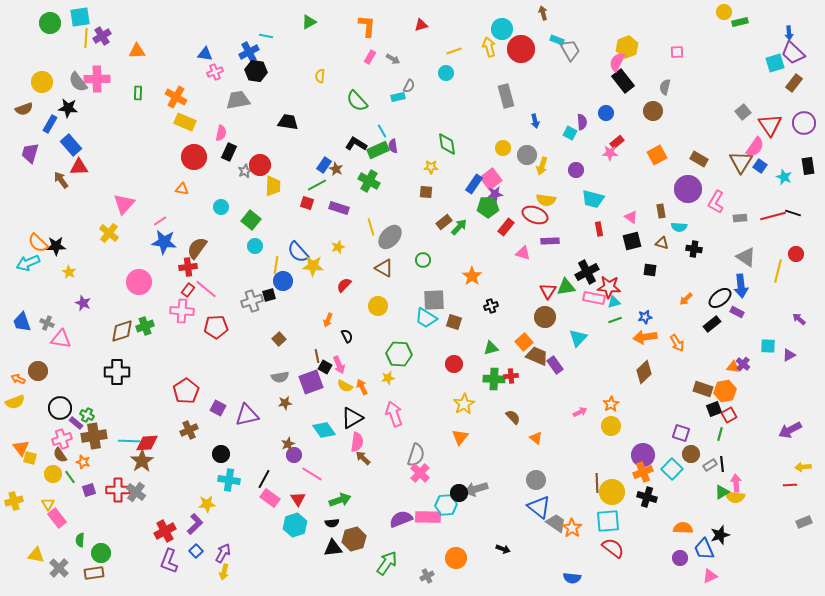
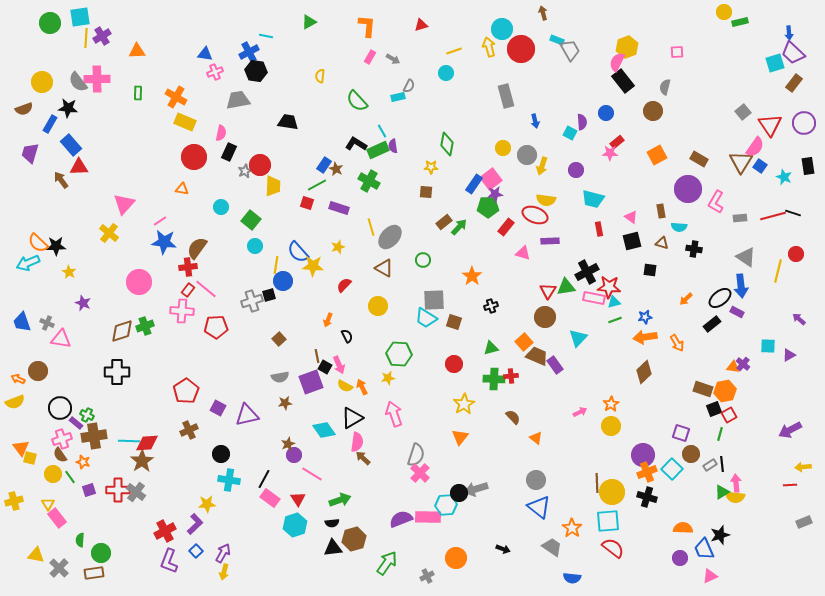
green diamond at (447, 144): rotated 20 degrees clockwise
orange cross at (643, 472): moved 4 px right
gray trapezoid at (556, 523): moved 4 px left, 24 px down
